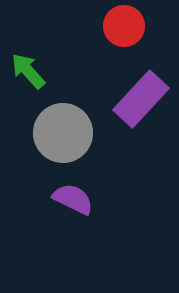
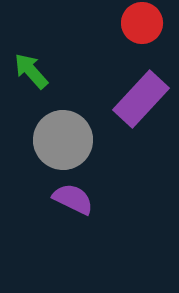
red circle: moved 18 px right, 3 px up
green arrow: moved 3 px right
gray circle: moved 7 px down
